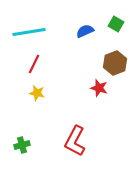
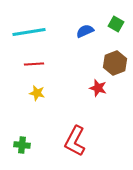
red line: rotated 60 degrees clockwise
red star: moved 1 px left
green cross: rotated 21 degrees clockwise
